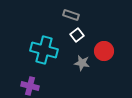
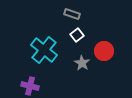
gray rectangle: moved 1 px right, 1 px up
cyan cross: rotated 24 degrees clockwise
gray star: rotated 21 degrees clockwise
